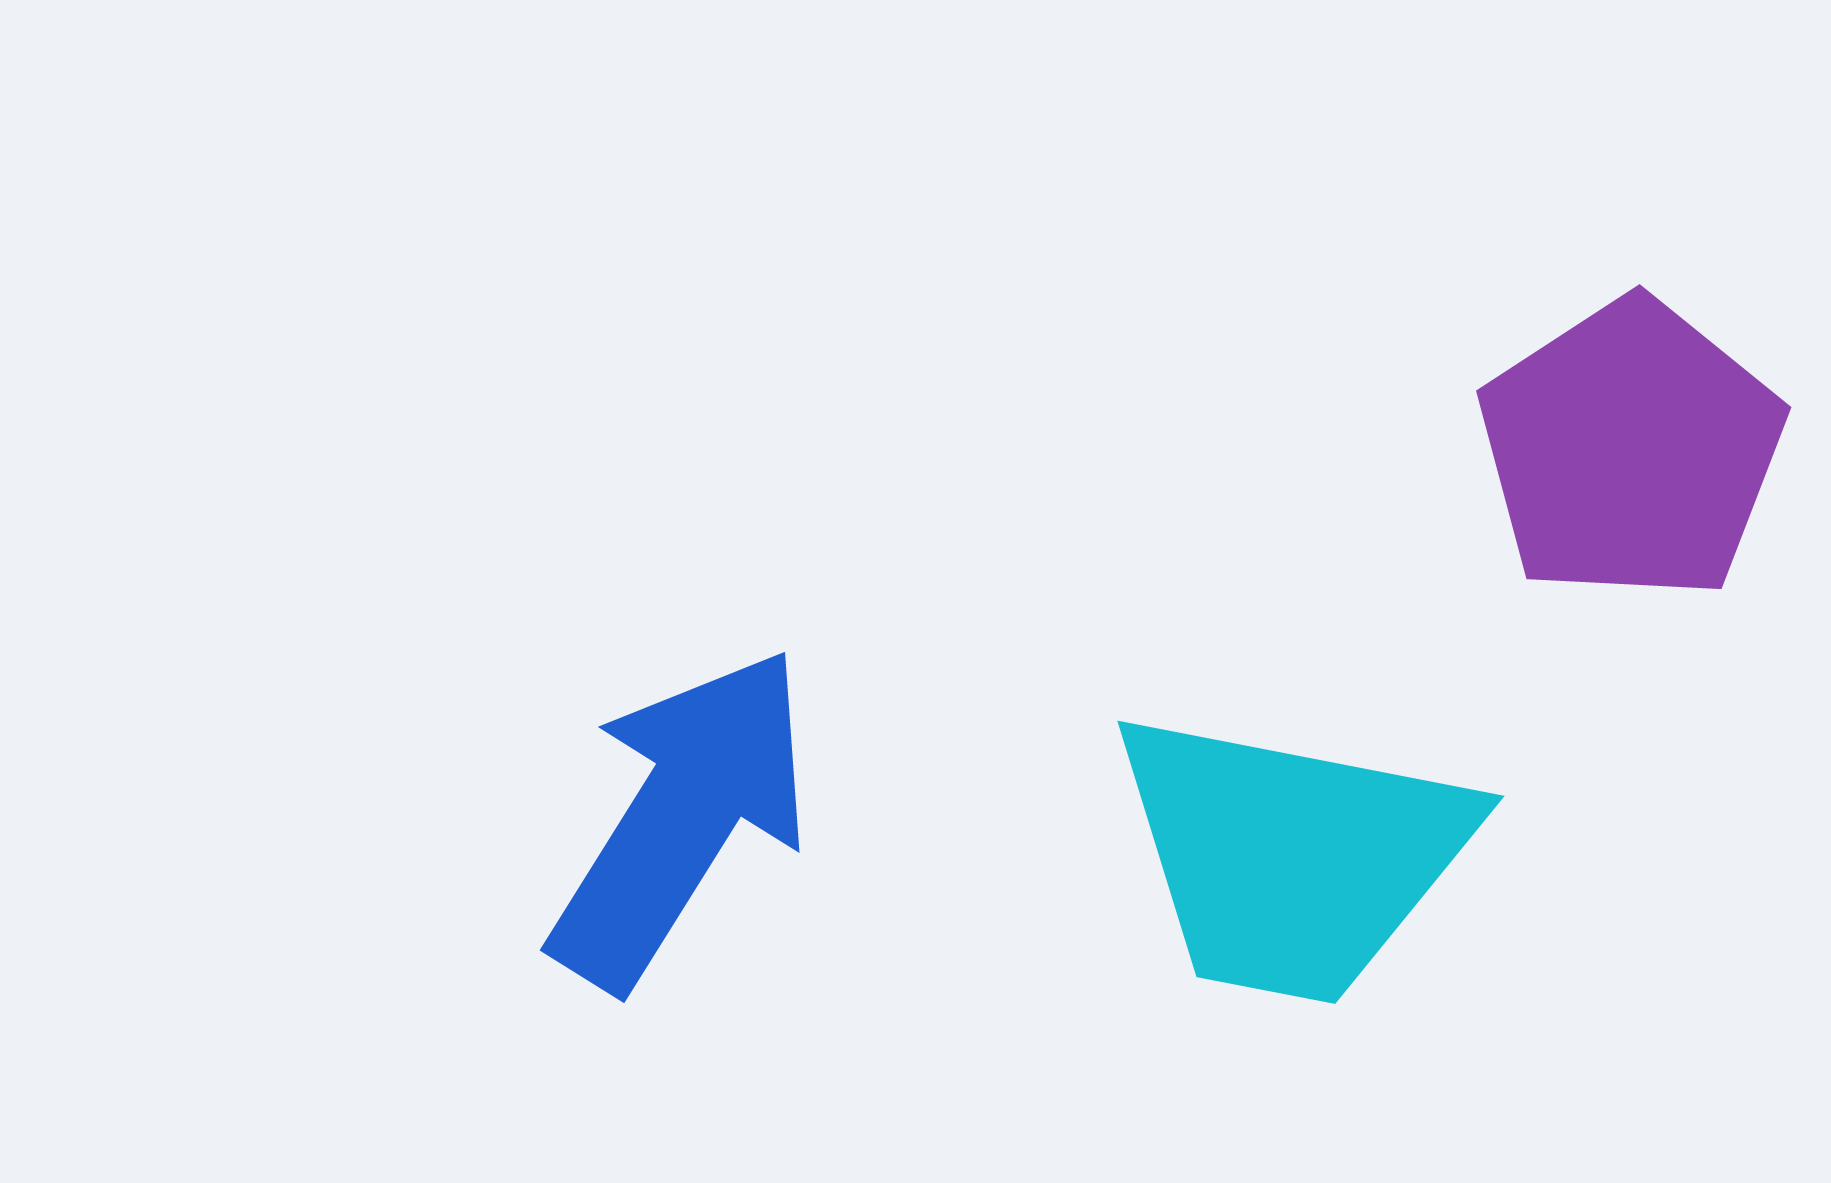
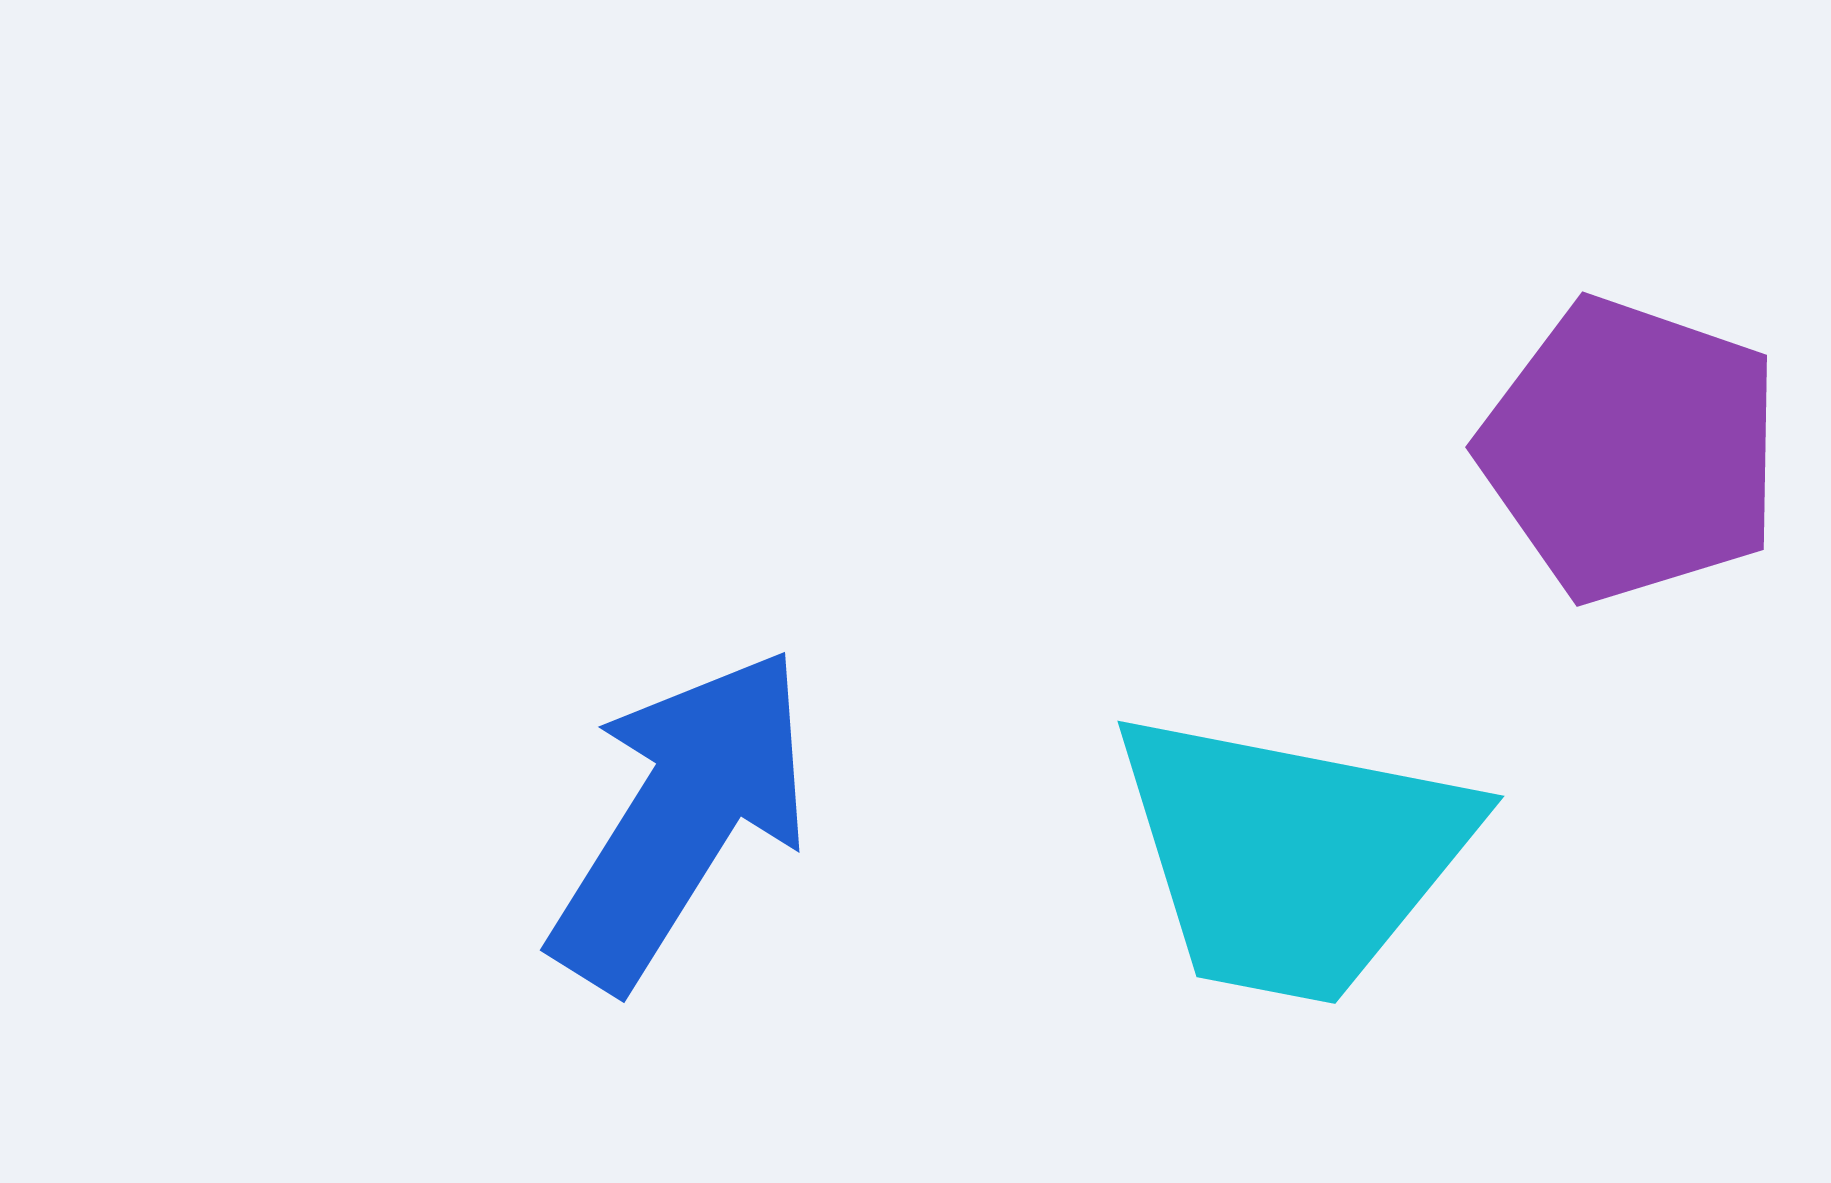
purple pentagon: rotated 20 degrees counterclockwise
